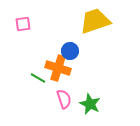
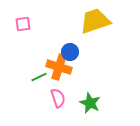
blue circle: moved 1 px down
orange cross: moved 1 px right, 1 px up
green line: moved 1 px right, 1 px up; rotated 56 degrees counterclockwise
pink semicircle: moved 6 px left, 1 px up
green star: moved 1 px up
